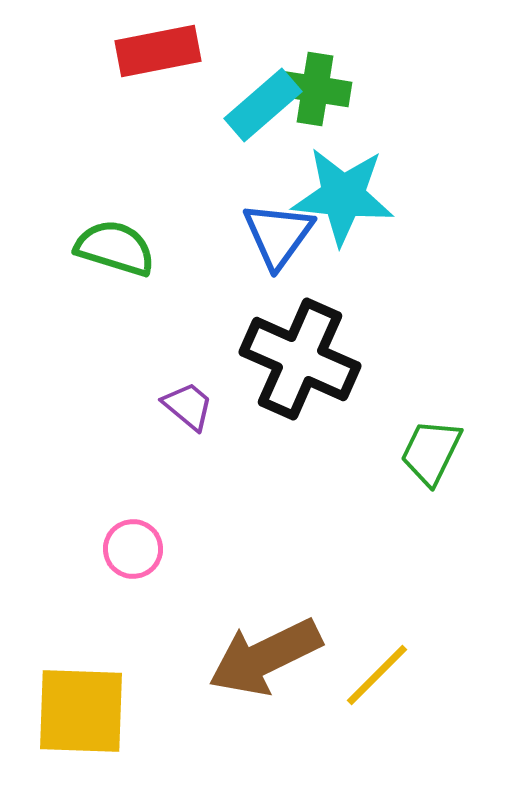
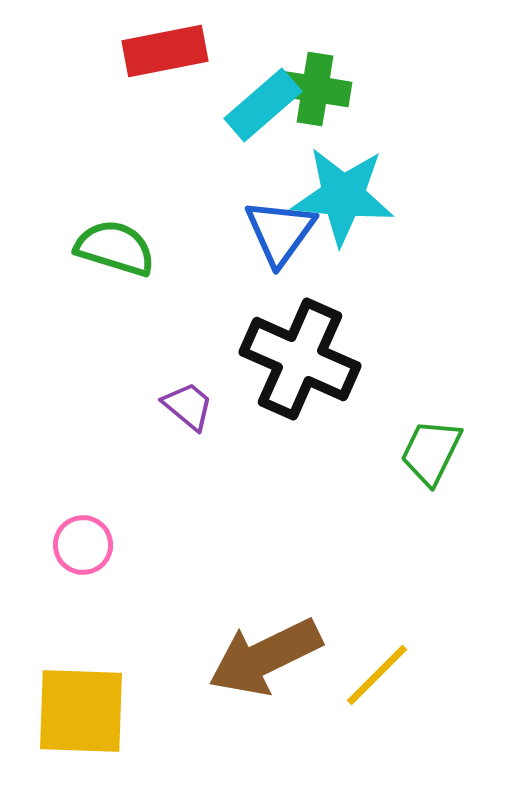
red rectangle: moved 7 px right
blue triangle: moved 2 px right, 3 px up
pink circle: moved 50 px left, 4 px up
